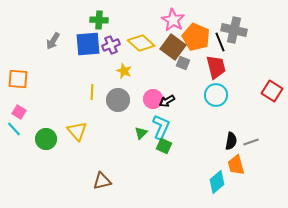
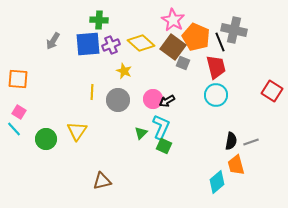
yellow triangle: rotated 15 degrees clockwise
